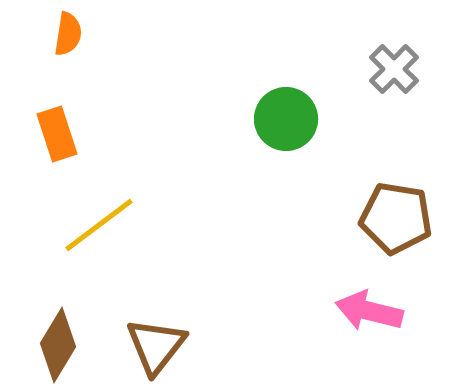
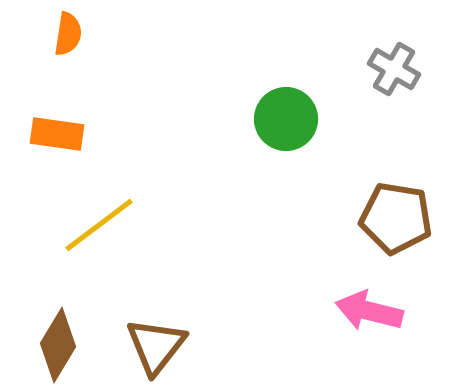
gray cross: rotated 15 degrees counterclockwise
orange rectangle: rotated 64 degrees counterclockwise
